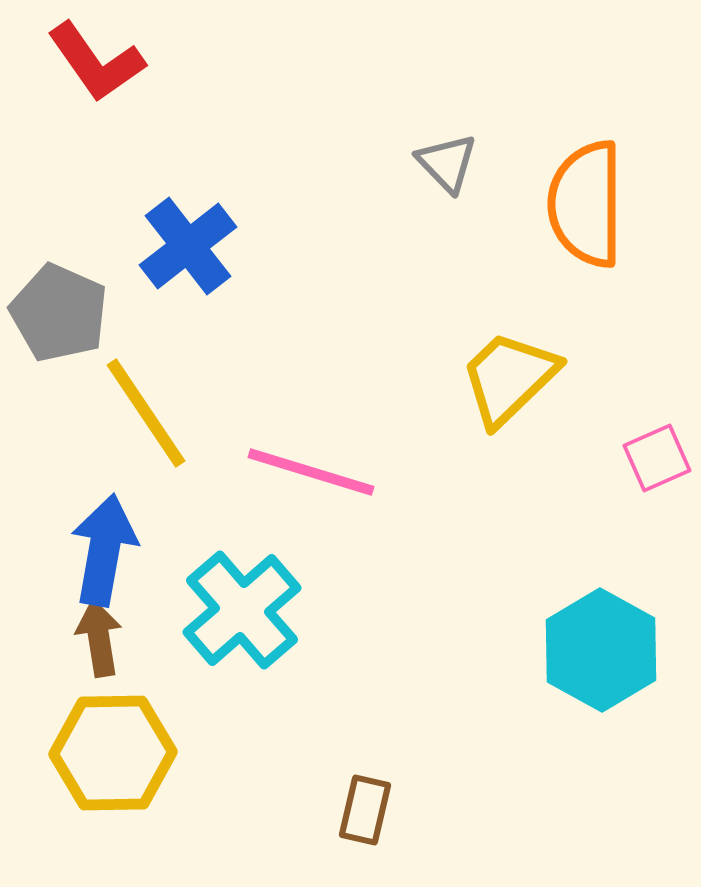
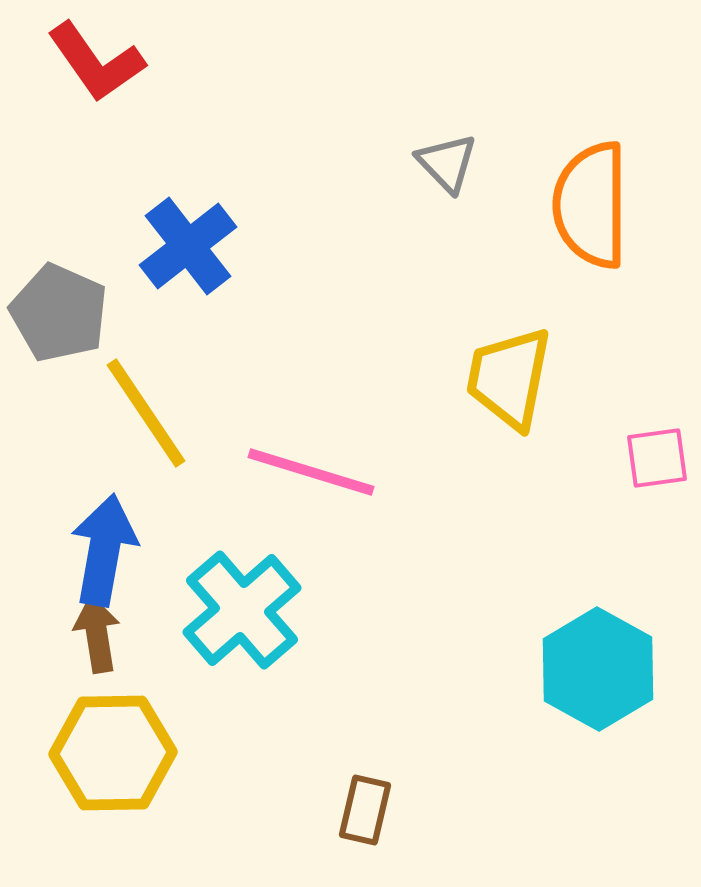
orange semicircle: moved 5 px right, 1 px down
yellow trapezoid: rotated 35 degrees counterclockwise
pink square: rotated 16 degrees clockwise
brown arrow: moved 2 px left, 4 px up
cyan hexagon: moved 3 px left, 19 px down
